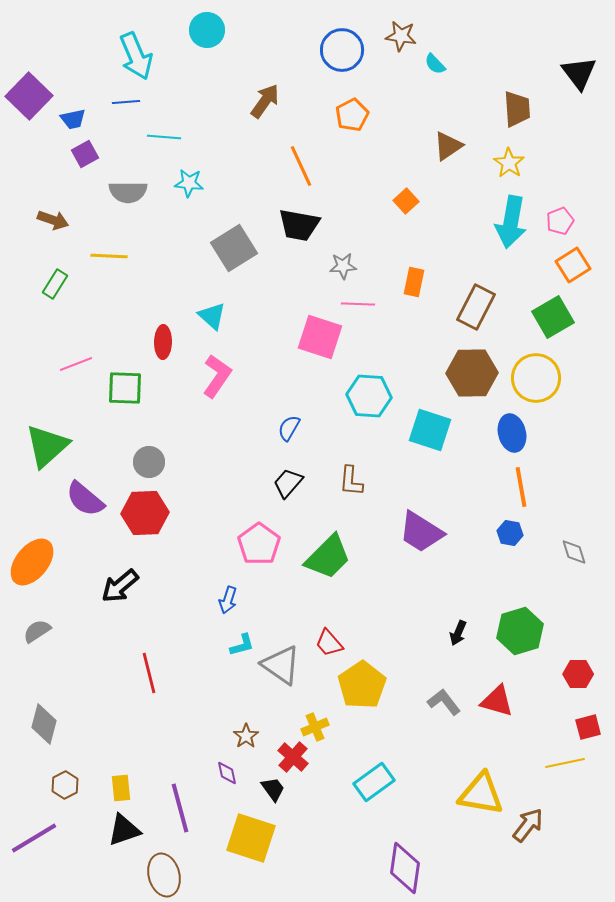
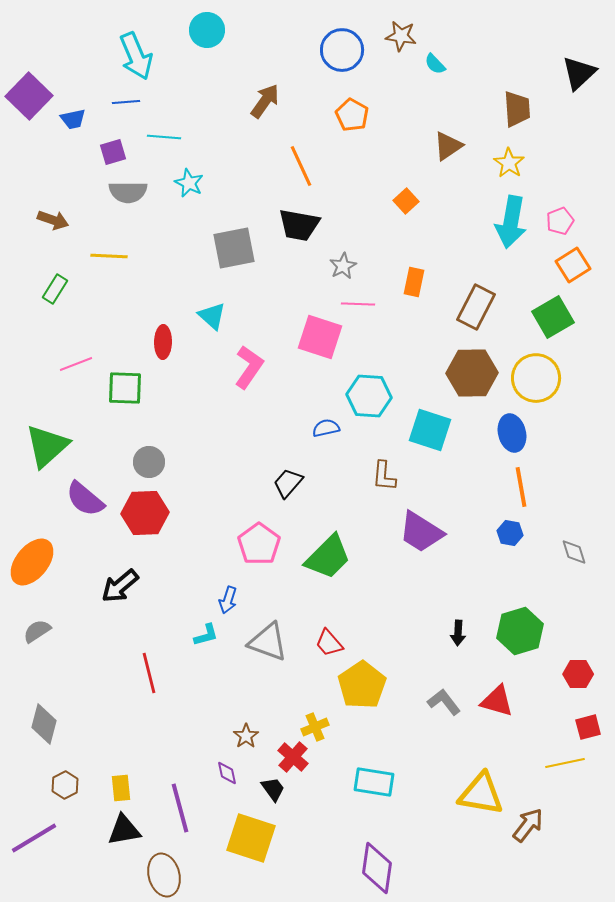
black triangle at (579, 73): rotated 24 degrees clockwise
orange pentagon at (352, 115): rotated 16 degrees counterclockwise
purple square at (85, 154): moved 28 px right, 2 px up; rotated 12 degrees clockwise
cyan star at (189, 183): rotated 20 degrees clockwise
gray square at (234, 248): rotated 21 degrees clockwise
gray star at (343, 266): rotated 24 degrees counterclockwise
green rectangle at (55, 284): moved 5 px down
pink L-shape at (217, 376): moved 32 px right, 9 px up
blue semicircle at (289, 428): moved 37 px right; rotated 48 degrees clockwise
brown L-shape at (351, 481): moved 33 px right, 5 px up
black arrow at (458, 633): rotated 20 degrees counterclockwise
cyan L-shape at (242, 645): moved 36 px left, 10 px up
gray triangle at (281, 665): moved 13 px left, 23 px up; rotated 15 degrees counterclockwise
cyan rectangle at (374, 782): rotated 45 degrees clockwise
black triangle at (124, 830): rotated 9 degrees clockwise
purple diamond at (405, 868): moved 28 px left
